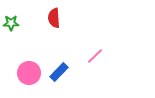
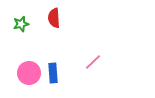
green star: moved 10 px right, 1 px down; rotated 14 degrees counterclockwise
pink line: moved 2 px left, 6 px down
blue rectangle: moved 6 px left, 1 px down; rotated 48 degrees counterclockwise
